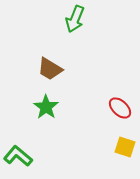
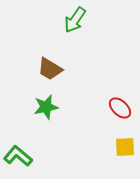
green arrow: moved 1 px down; rotated 12 degrees clockwise
green star: rotated 25 degrees clockwise
yellow square: rotated 20 degrees counterclockwise
